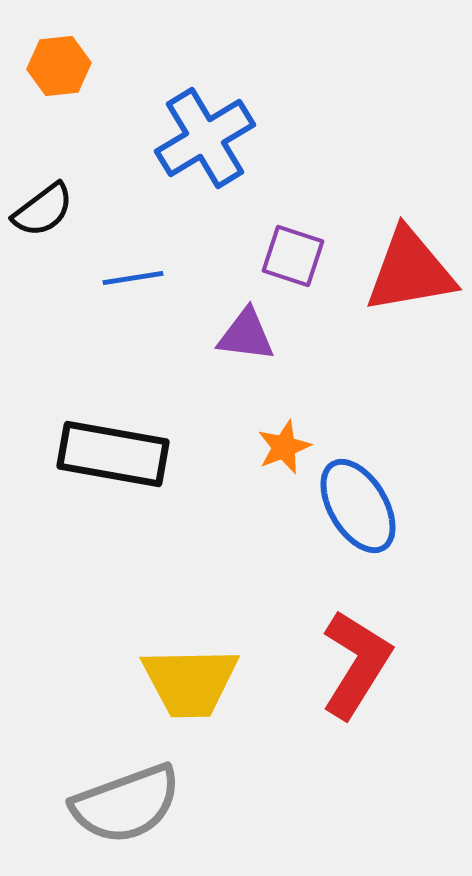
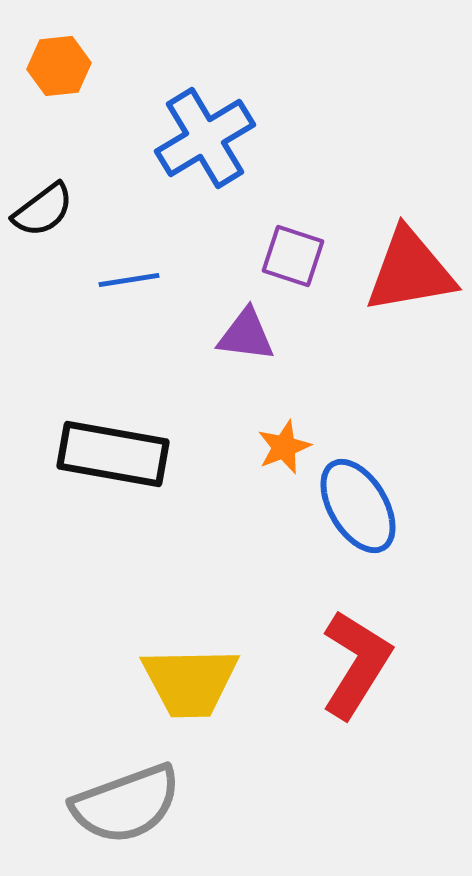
blue line: moved 4 px left, 2 px down
